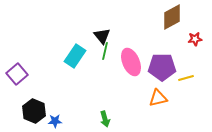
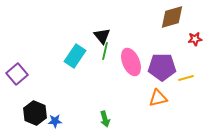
brown diamond: rotated 12 degrees clockwise
black hexagon: moved 1 px right, 2 px down
